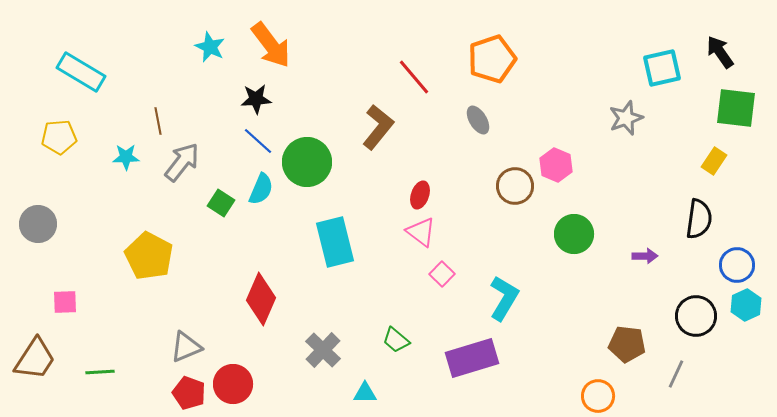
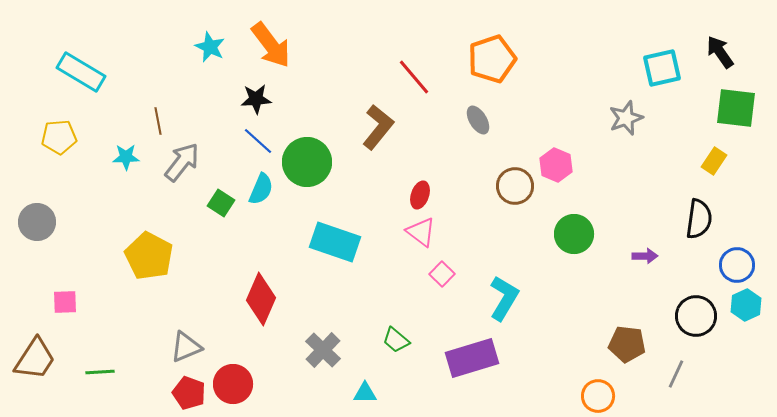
gray circle at (38, 224): moved 1 px left, 2 px up
cyan rectangle at (335, 242): rotated 57 degrees counterclockwise
